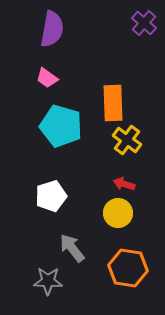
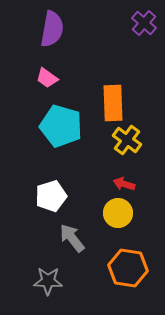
gray arrow: moved 10 px up
